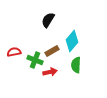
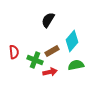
red semicircle: rotated 96 degrees clockwise
green semicircle: rotated 77 degrees clockwise
